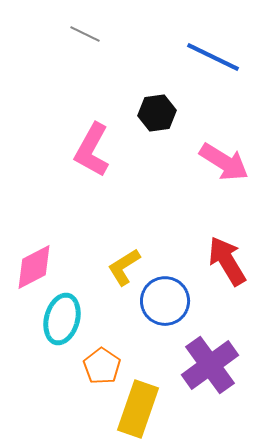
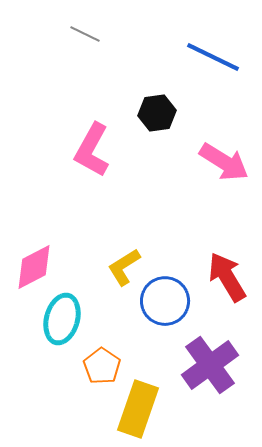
red arrow: moved 16 px down
